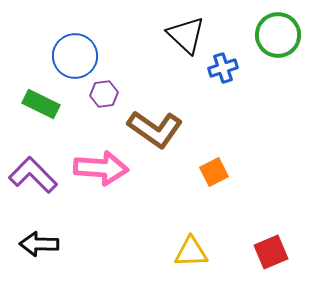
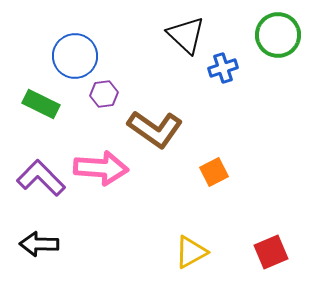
purple L-shape: moved 8 px right, 3 px down
yellow triangle: rotated 27 degrees counterclockwise
